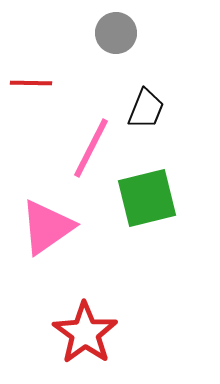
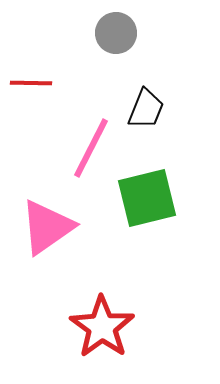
red star: moved 17 px right, 6 px up
